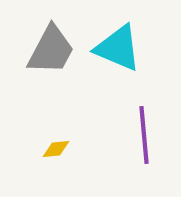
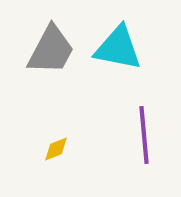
cyan triangle: rotated 12 degrees counterclockwise
yellow diamond: rotated 16 degrees counterclockwise
